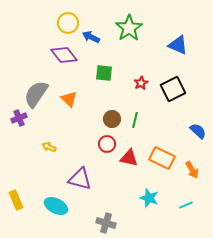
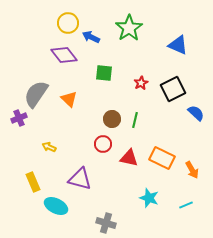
blue semicircle: moved 2 px left, 18 px up
red circle: moved 4 px left
yellow rectangle: moved 17 px right, 18 px up
